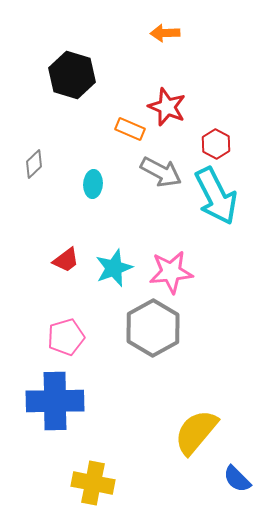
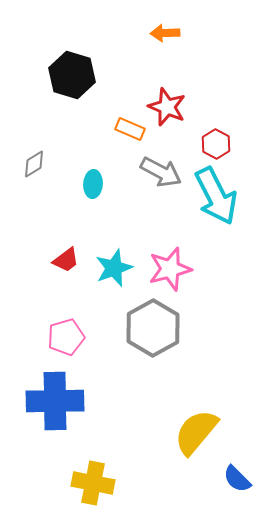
gray diamond: rotated 12 degrees clockwise
pink star: moved 1 px left, 3 px up; rotated 9 degrees counterclockwise
